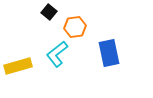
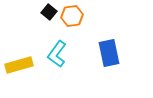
orange hexagon: moved 3 px left, 11 px up
cyan L-shape: rotated 16 degrees counterclockwise
yellow rectangle: moved 1 px right, 1 px up
